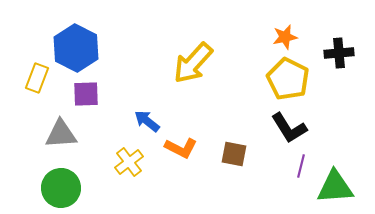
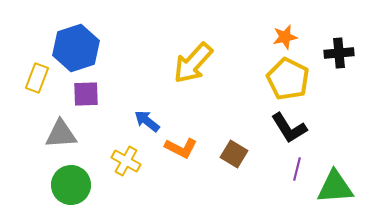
blue hexagon: rotated 15 degrees clockwise
brown square: rotated 20 degrees clockwise
yellow cross: moved 3 px left, 1 px up; rotated 24 degrees counterclockwise
purple line: moved 4 px left, 3 px down
green circle: moved 10 px right, 3 px up
